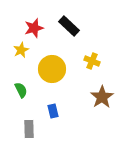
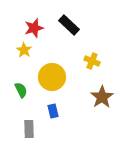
black rectangle: moved 1 px up
yellow star: moved 3 px right; rotated 14 degrees counterclockwise
yellow circle: moved 8 px down
